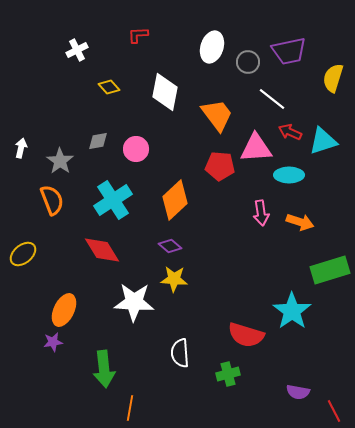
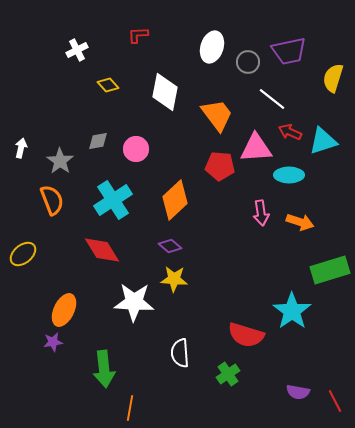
yellow diamond: moved 1 px left, 2 px up
green cross: rotated 20 degrees counterclockwise
red line: moved 1 px right, 10 px up
